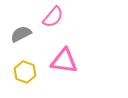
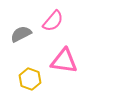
pink semicircle: moved 4 px down
yellow hexagon: moved 5 px right, 7 px down
